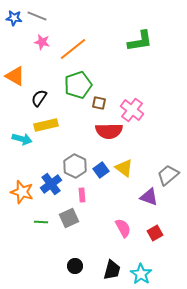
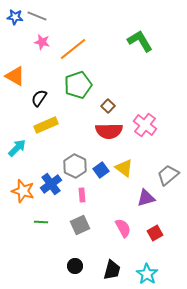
blue star: moved 1 px right, 1 px up
green L-shape: rotated 112 degrees counterclockwise
brown square: moved 9 px right, 3 px down; rotated 32 degrees clockwise
pink cross: moved 13 px right, 15 px down
yellow rectangle: rotated 10 degrees counterclockwise
cyan arrow: moved 5 px left, 9 px down; rotated 60 degrees counterclockwise
orange star: moved 1 px right, 1 px up
purple triangle: moved 3 px left, 1 px down; rotated 36 degrees counterclockwise
gray square: moved 11 px right, 7 px down
cyan star: moved 6 px right
